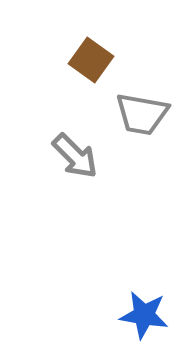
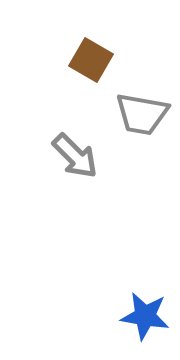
brown square: rotated 6 degrees counterclockwise
blue star: moved 1 px right, 1 px down
